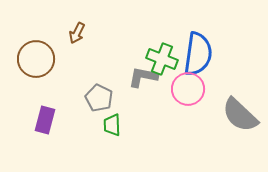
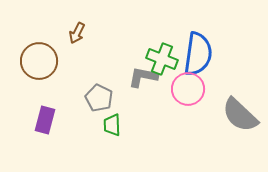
brown circle: moved 3 px right, 2 px down
